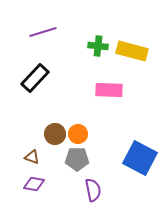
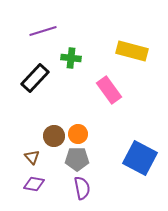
purple line: moved 1 px up
green cross: moved 27 px left, 12 px down
pink rectangle: rotated 52 degrees clockwise
brown circle: moved 1 px left, 2 px down
brown triangle: rotated 28 degrees clockwise
purple semicircle: moved 11 px left, 2 px up
